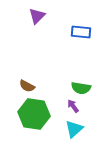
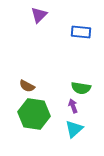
purple triangle: moved 2 px right, 1 px up
purple arrow: rotated 16 degrees clockwise
